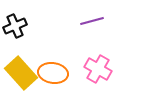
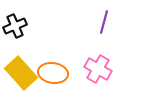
purple line: moved 12 px right, 1 px down; rotated 60 degrees counterclockwise
